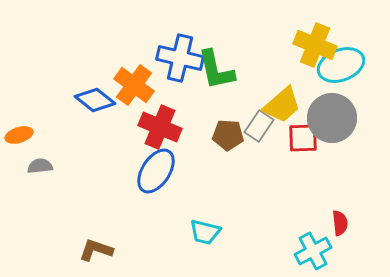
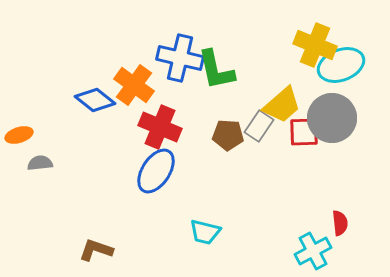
red square: moved 1 px right, 6 px up
gray semicircle: moved 3 px up
